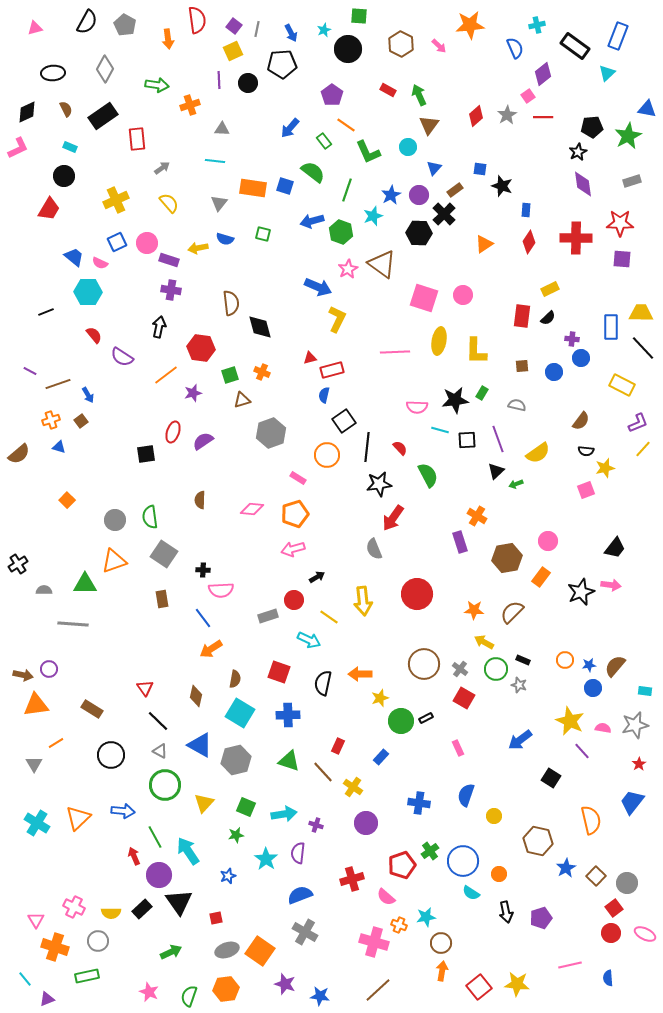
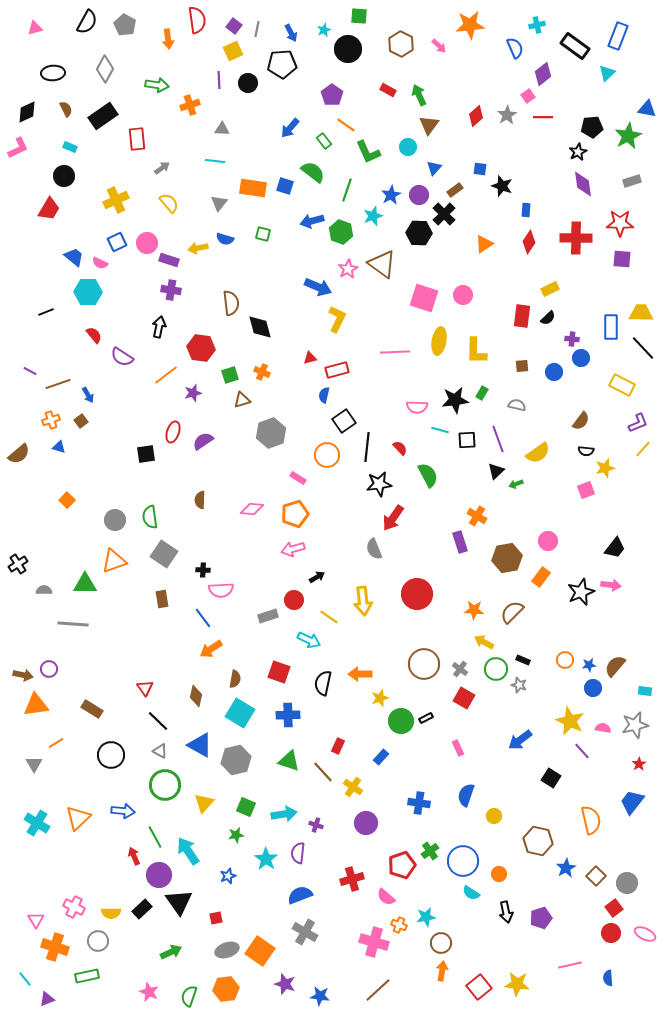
red rectangle at (332, 370): moved 5 px right
